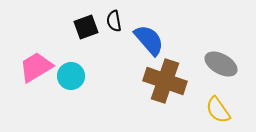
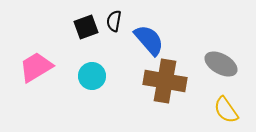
black semicircle: rotated 20 degrees clockwise
cyan circle: moved 21 px right
brown cross: rotated 9 degrees counterclockwise
yellow semicircle: moved 8 px right
